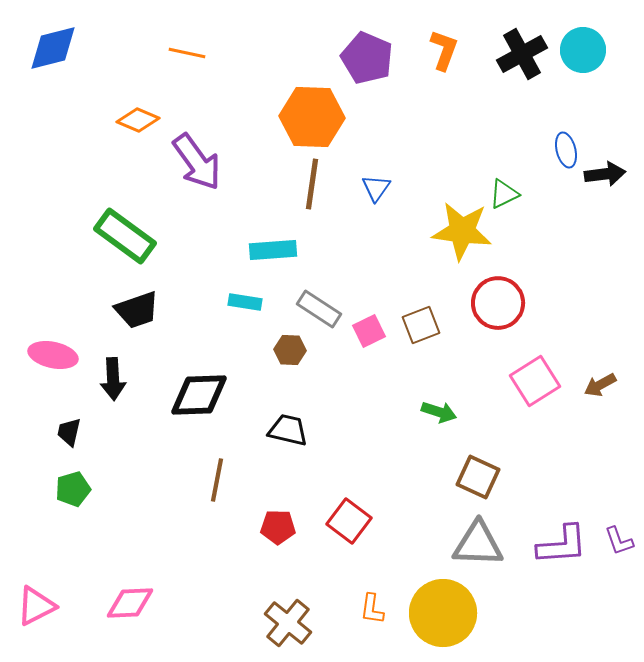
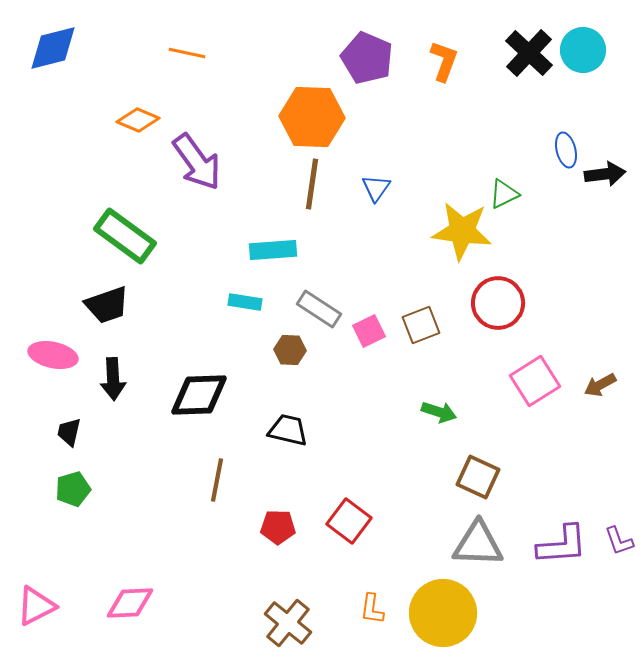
orange L-shape at (444, 50): moved 11 px down
black cross at (522, 54): moved 7 px right, 1 px up; rotated 18 degrees counterclockwise
black trapezoid at (137, 310): moved 30 px left, 5 px up
